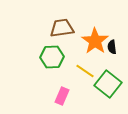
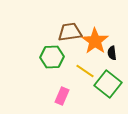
brown trapezoid: moved 8 px right, 4 px down
black semicircle: moved 6 px down
